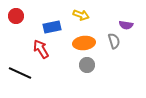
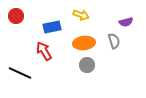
purple semicircle: moved 3 px up; rotated 24 degrees counterclockwise
red arrow: moved 3 px right, 2 px down
